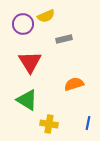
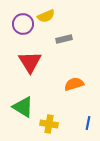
green triangle: moved 4 px left, 7 px down
